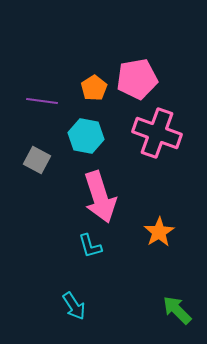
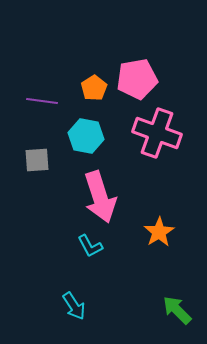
gray square: rotated 32 degrees counterclockwise
cyan L-shape: rotated 12 degrees counterclockwise
